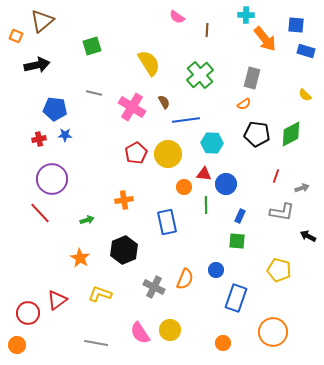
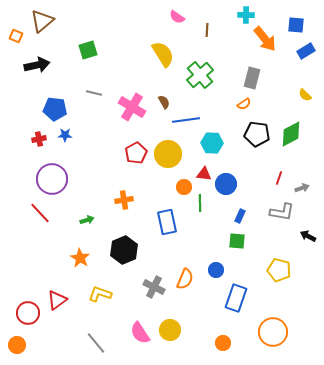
green square at (92, 46): moved 4 px left, 4 px down
blue rectangle at (306, 51): rotated 48 degrees counterclockwise
yellow semicircle at (149, 63): moved 14 px right, 9 px up
red line at (276, 176): moved 3 px right, 2 px down
green line at (206, 205): moved 6 px left, 2 px up
gray line at (96, 343): rotated 40 degrees clockwise
